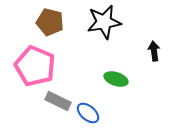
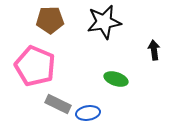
brown pentagon: moved 2 px up; rotated 16 degrees counterclockwise
black arrow: moved 1 px up
gray rectangle: moved 3 px down
blue ellipse: rotated 50 degrees counterclockwise
